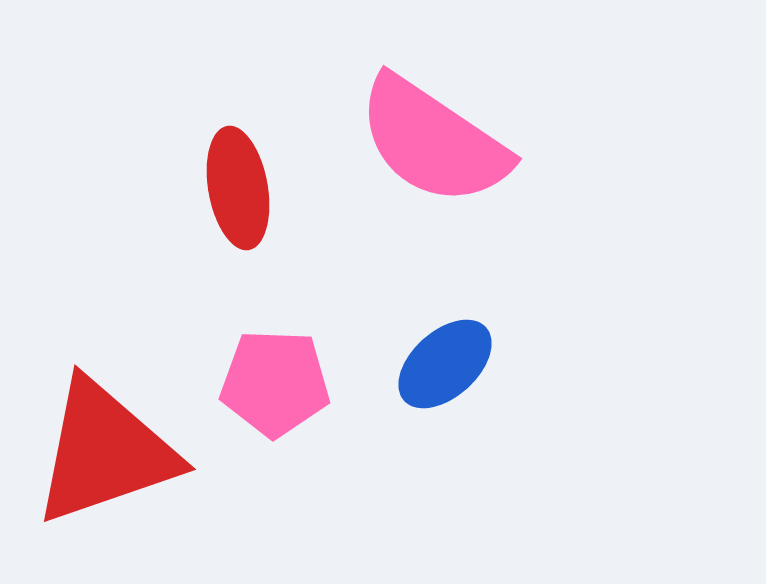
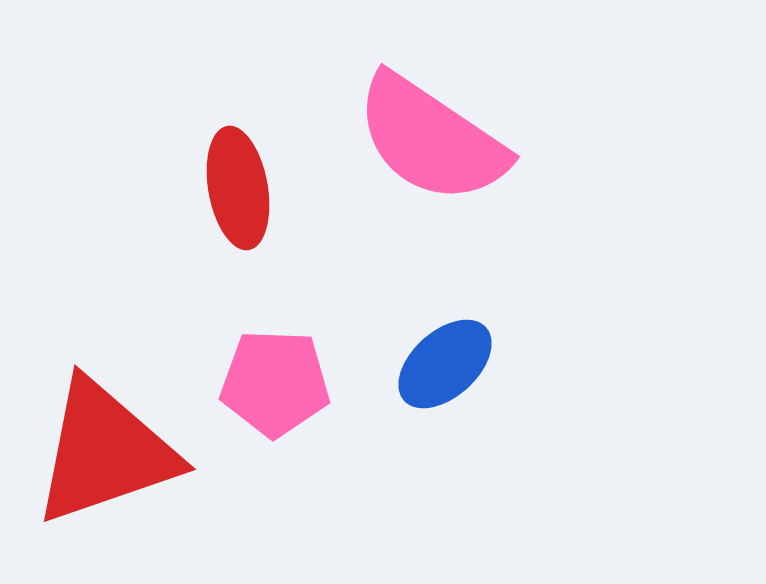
pink semicircle: moved 2 px left, 2 px up
